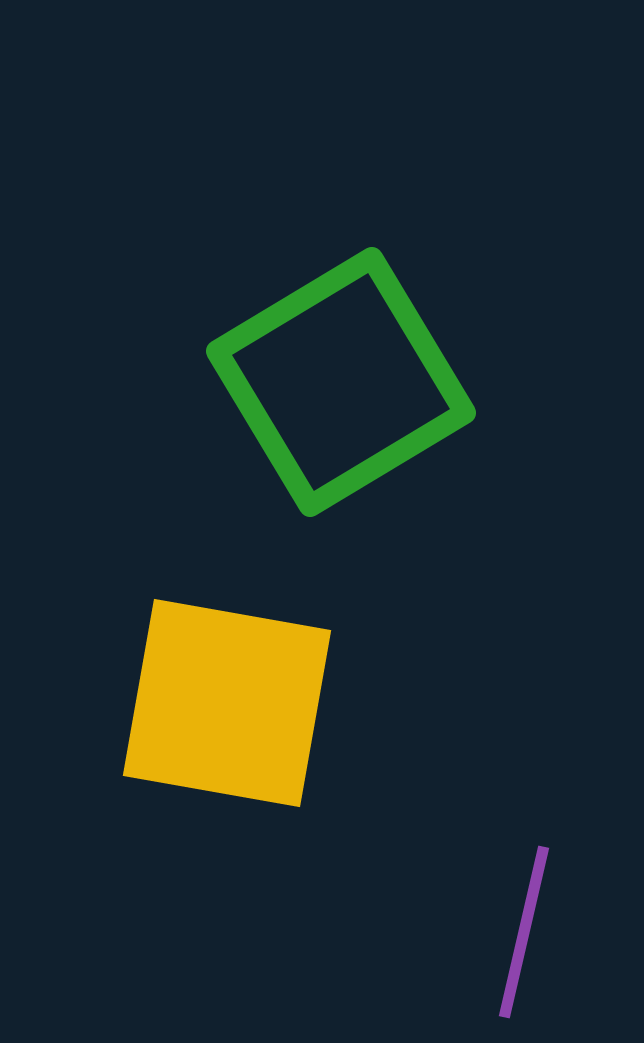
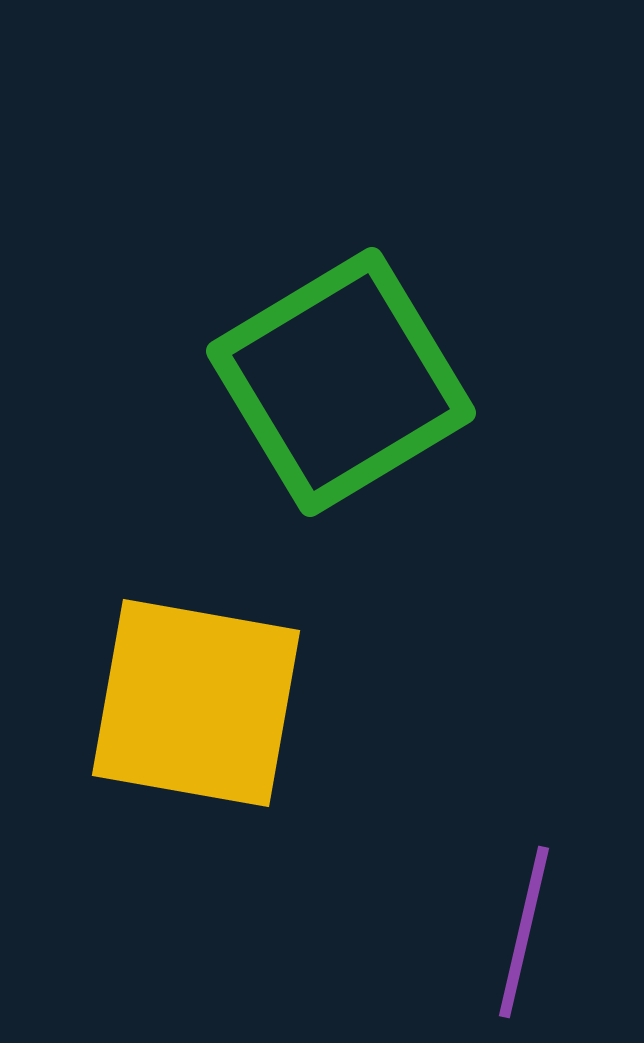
yellow square: moved 31 px left
